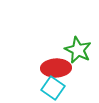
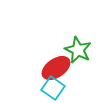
red ellipse: rotated 32 degrees counterclockwise
